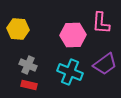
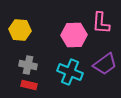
yellow hexagon: moved 2 px right, 1 px down
pink hexagon: moved 1 px right
gray cross: rotated 12 degrees counterclockwise
